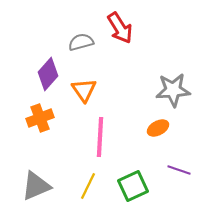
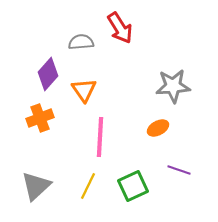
gray semicircle: rotated 10 degrees clockwise
gray star: moved 4 px up
gray triangle: rotated 20 degrees counterclockwise
